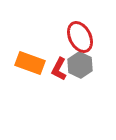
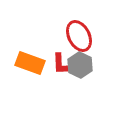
red ellipse: moved 1 px left, 1 px up
red L-shape: moved 2 px right, 5 px up; rotated 30 degrees counterclockwise
